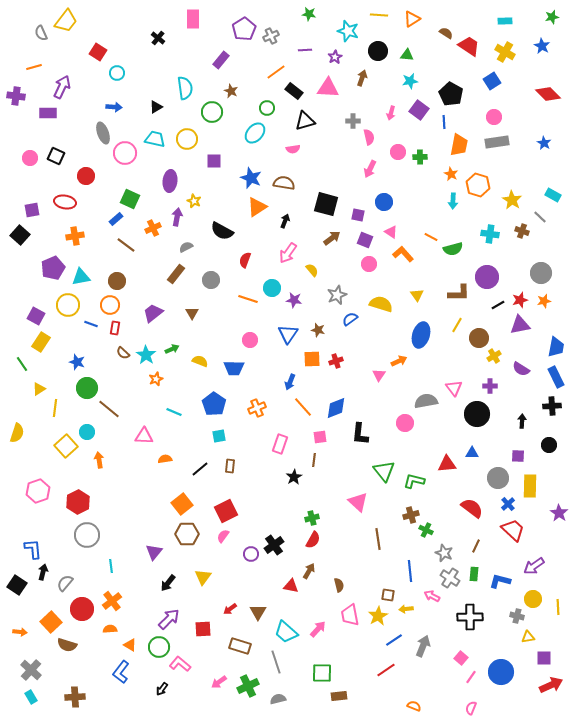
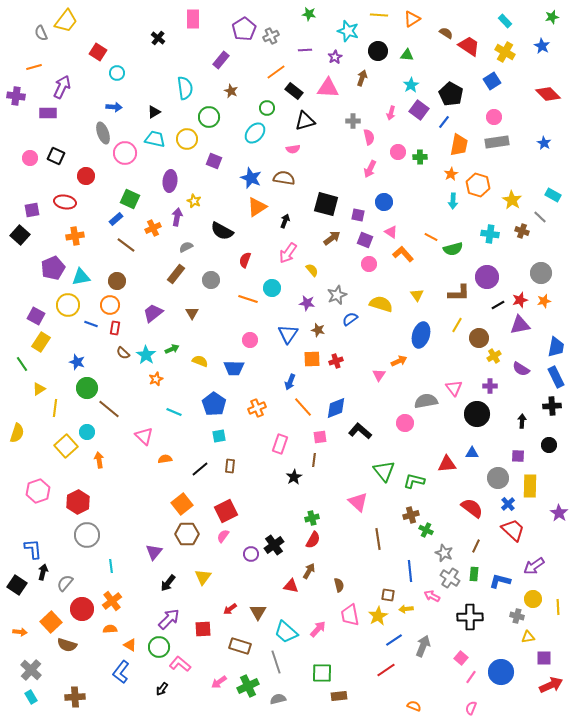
cyan rectangle at (505, 21): rotated 48 degrees clockwise
cyan star at (410, 81): moved 1 px right, 4 px down; rotated 21 degrees counterclockwise
black triangle at (156, 107): moved 2 px left, 5 px down
green circle at (212, 112): moved 3 px left, 5 px down
blue line at (444, 122): rotated 40 degrees clockwise
purple square at (214, 161): rotated 21 degrees clockwise
orange star at (451, 174): rotated 16 degrees clockwise
brown semicircle at (284, 183): moved 5 px up
purple star at (294, 300): moved 13 px right, 3 px down
black L-shape at (360, 434): moved 3 px up; rotated 125 degrees clockwise
pink triangle at (144, 436): rotated 42 degrees clockwise
